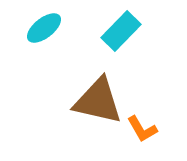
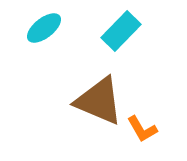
brown triangle: moved 1 px right; rotated 10 degrees clockwise
